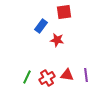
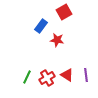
red square: rotated 21 degrees counterclockwise
red triangle: rotated 24 degrees clockwise
